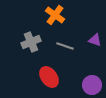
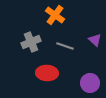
purple triangle: rotated 24 degrees clockwise
red ellipse: moved 2 px left, 4 px up; rotated 50 degrees counterclockwise
purple circle: moved 2 px left, 2 px up
